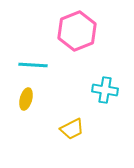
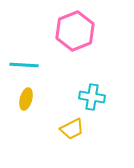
pink hexagon: moved 2 px left
cyan line: moved 9 px left
cyan cross: moved 13 px left, 7 px down
